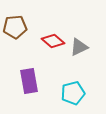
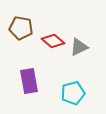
brown pentagon: moved 6 px right, 1 px down; rotated 15 degrees clockwise
